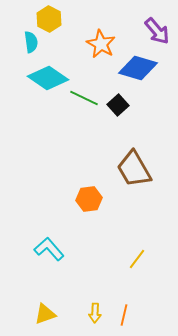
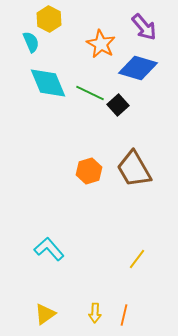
purple arrow: moved 13 px left, 4 px up
cyan semicircle: rotated 15 degrees counterclockwise
cyan diamond: moved 5 px down; rotated 33 degrees clockwise
green line: moved 6 px right, 5 px up
orange hexagon: moved 28 px up; rotated 10 degrees counterclockwise
yellow triangle: rotated 15 degrees counterclockwise
